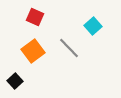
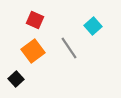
red square: moved 3 px down
gray line: rotated 10 degrees clockwise
black square: moved 1 px right, 2 px up
